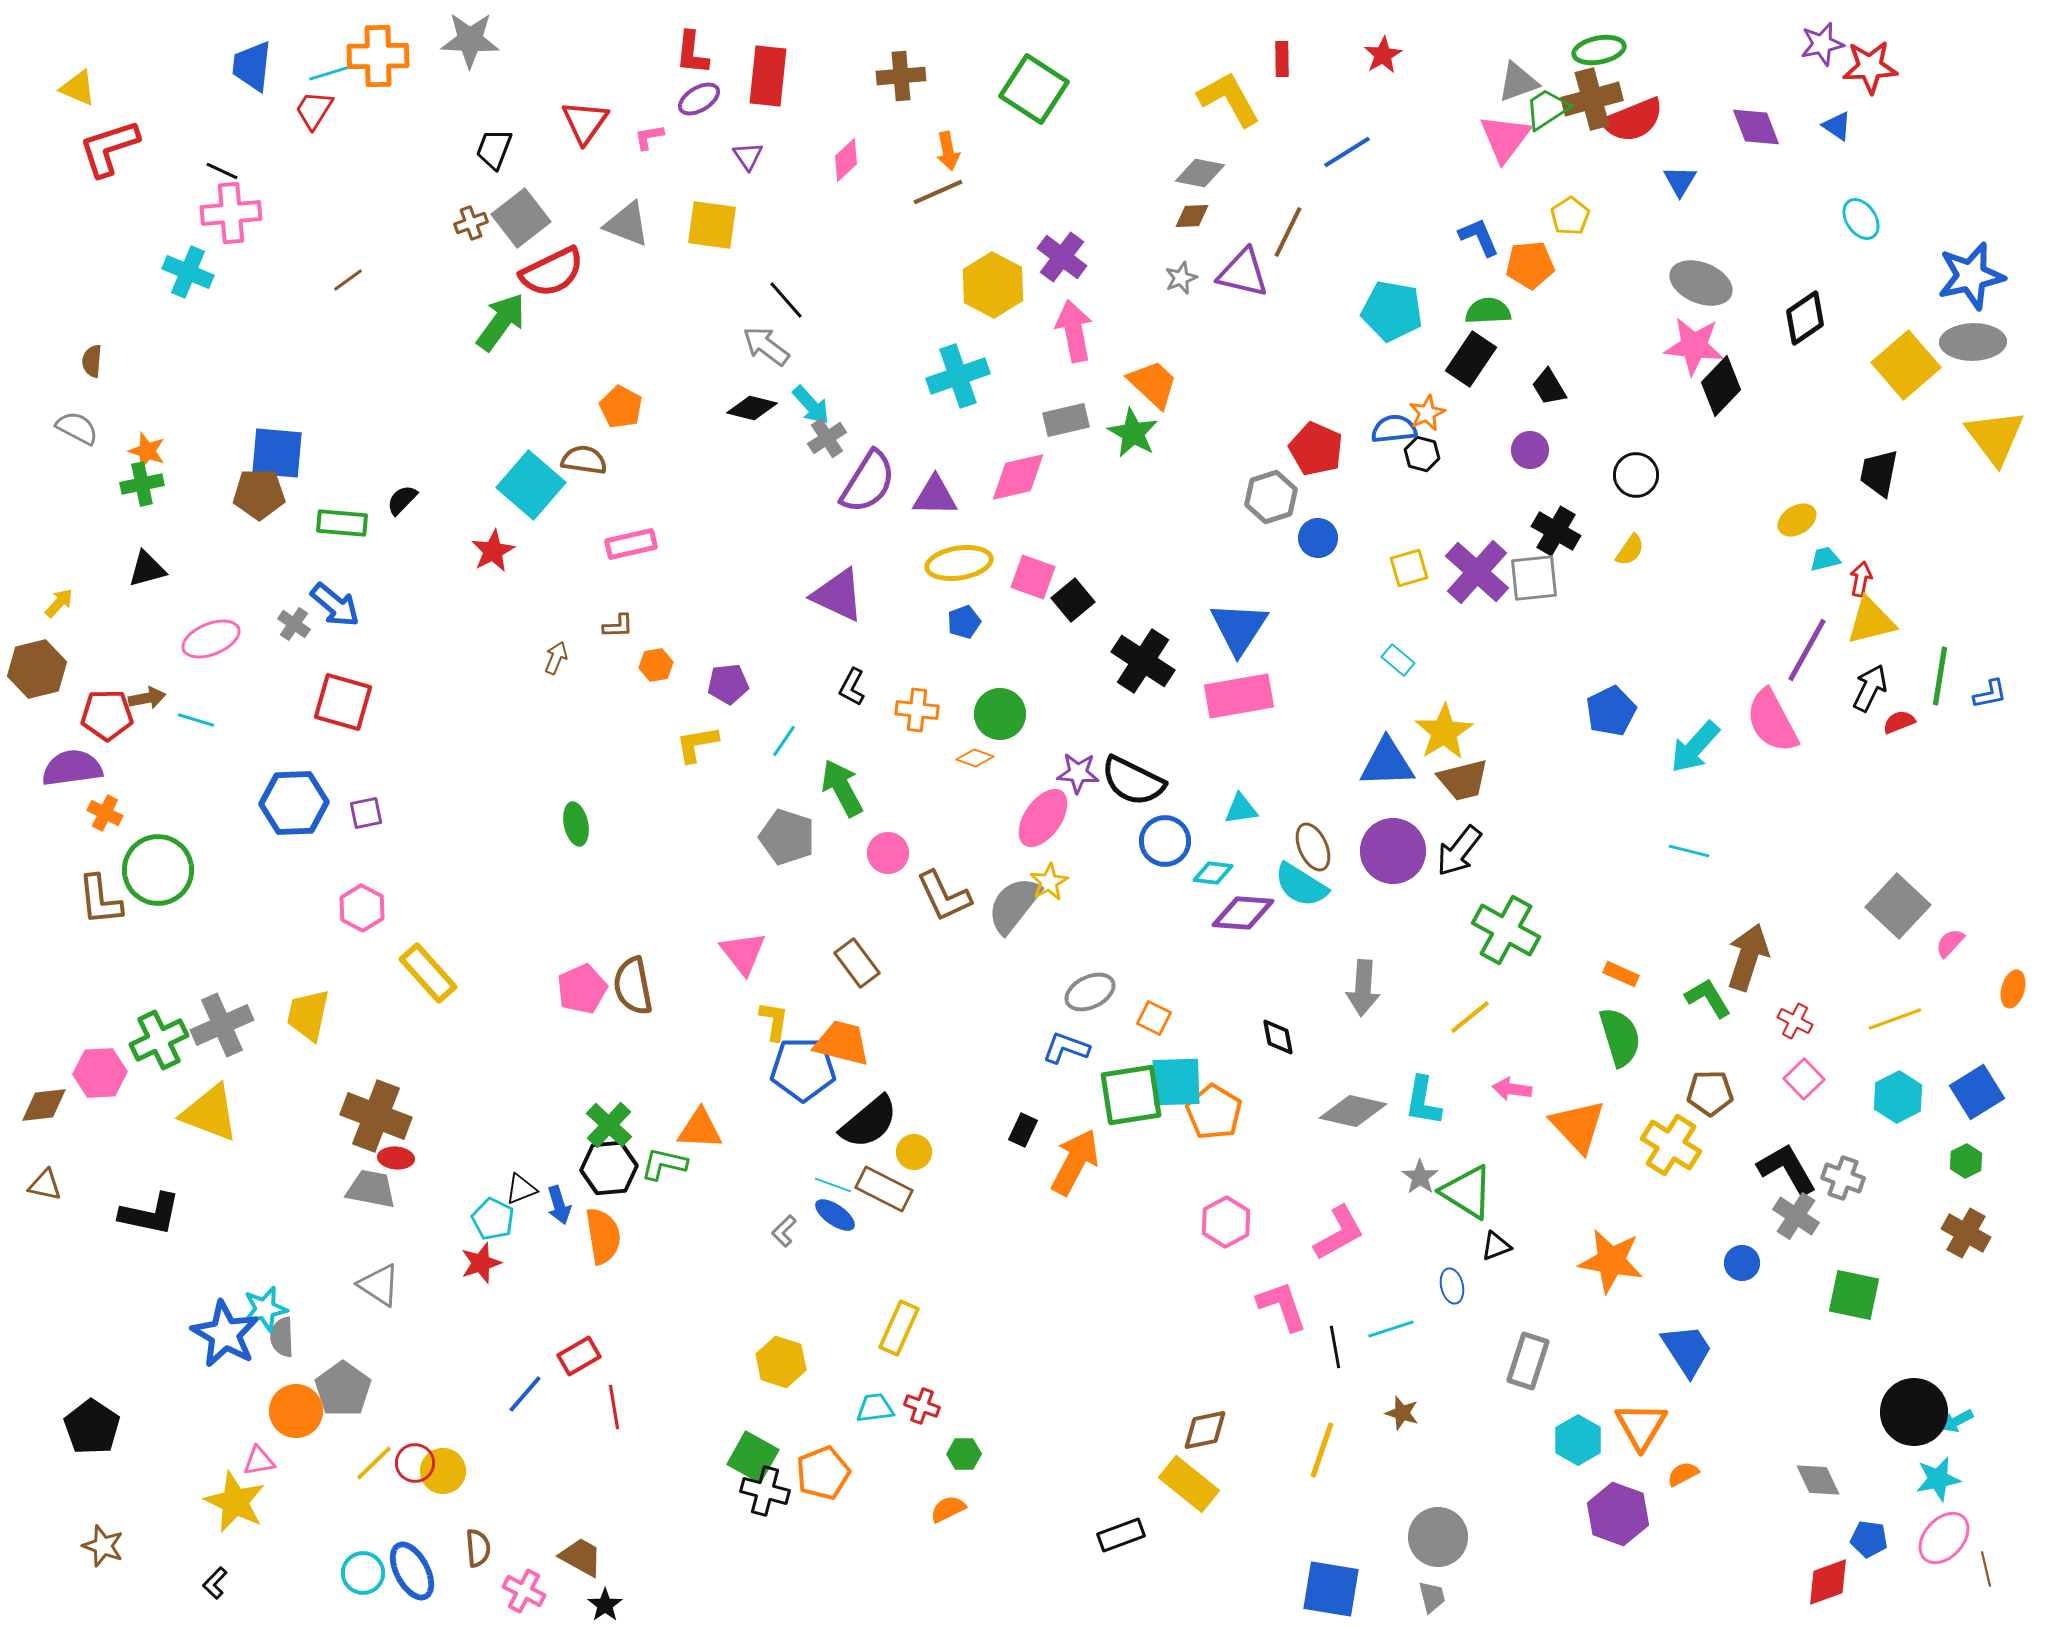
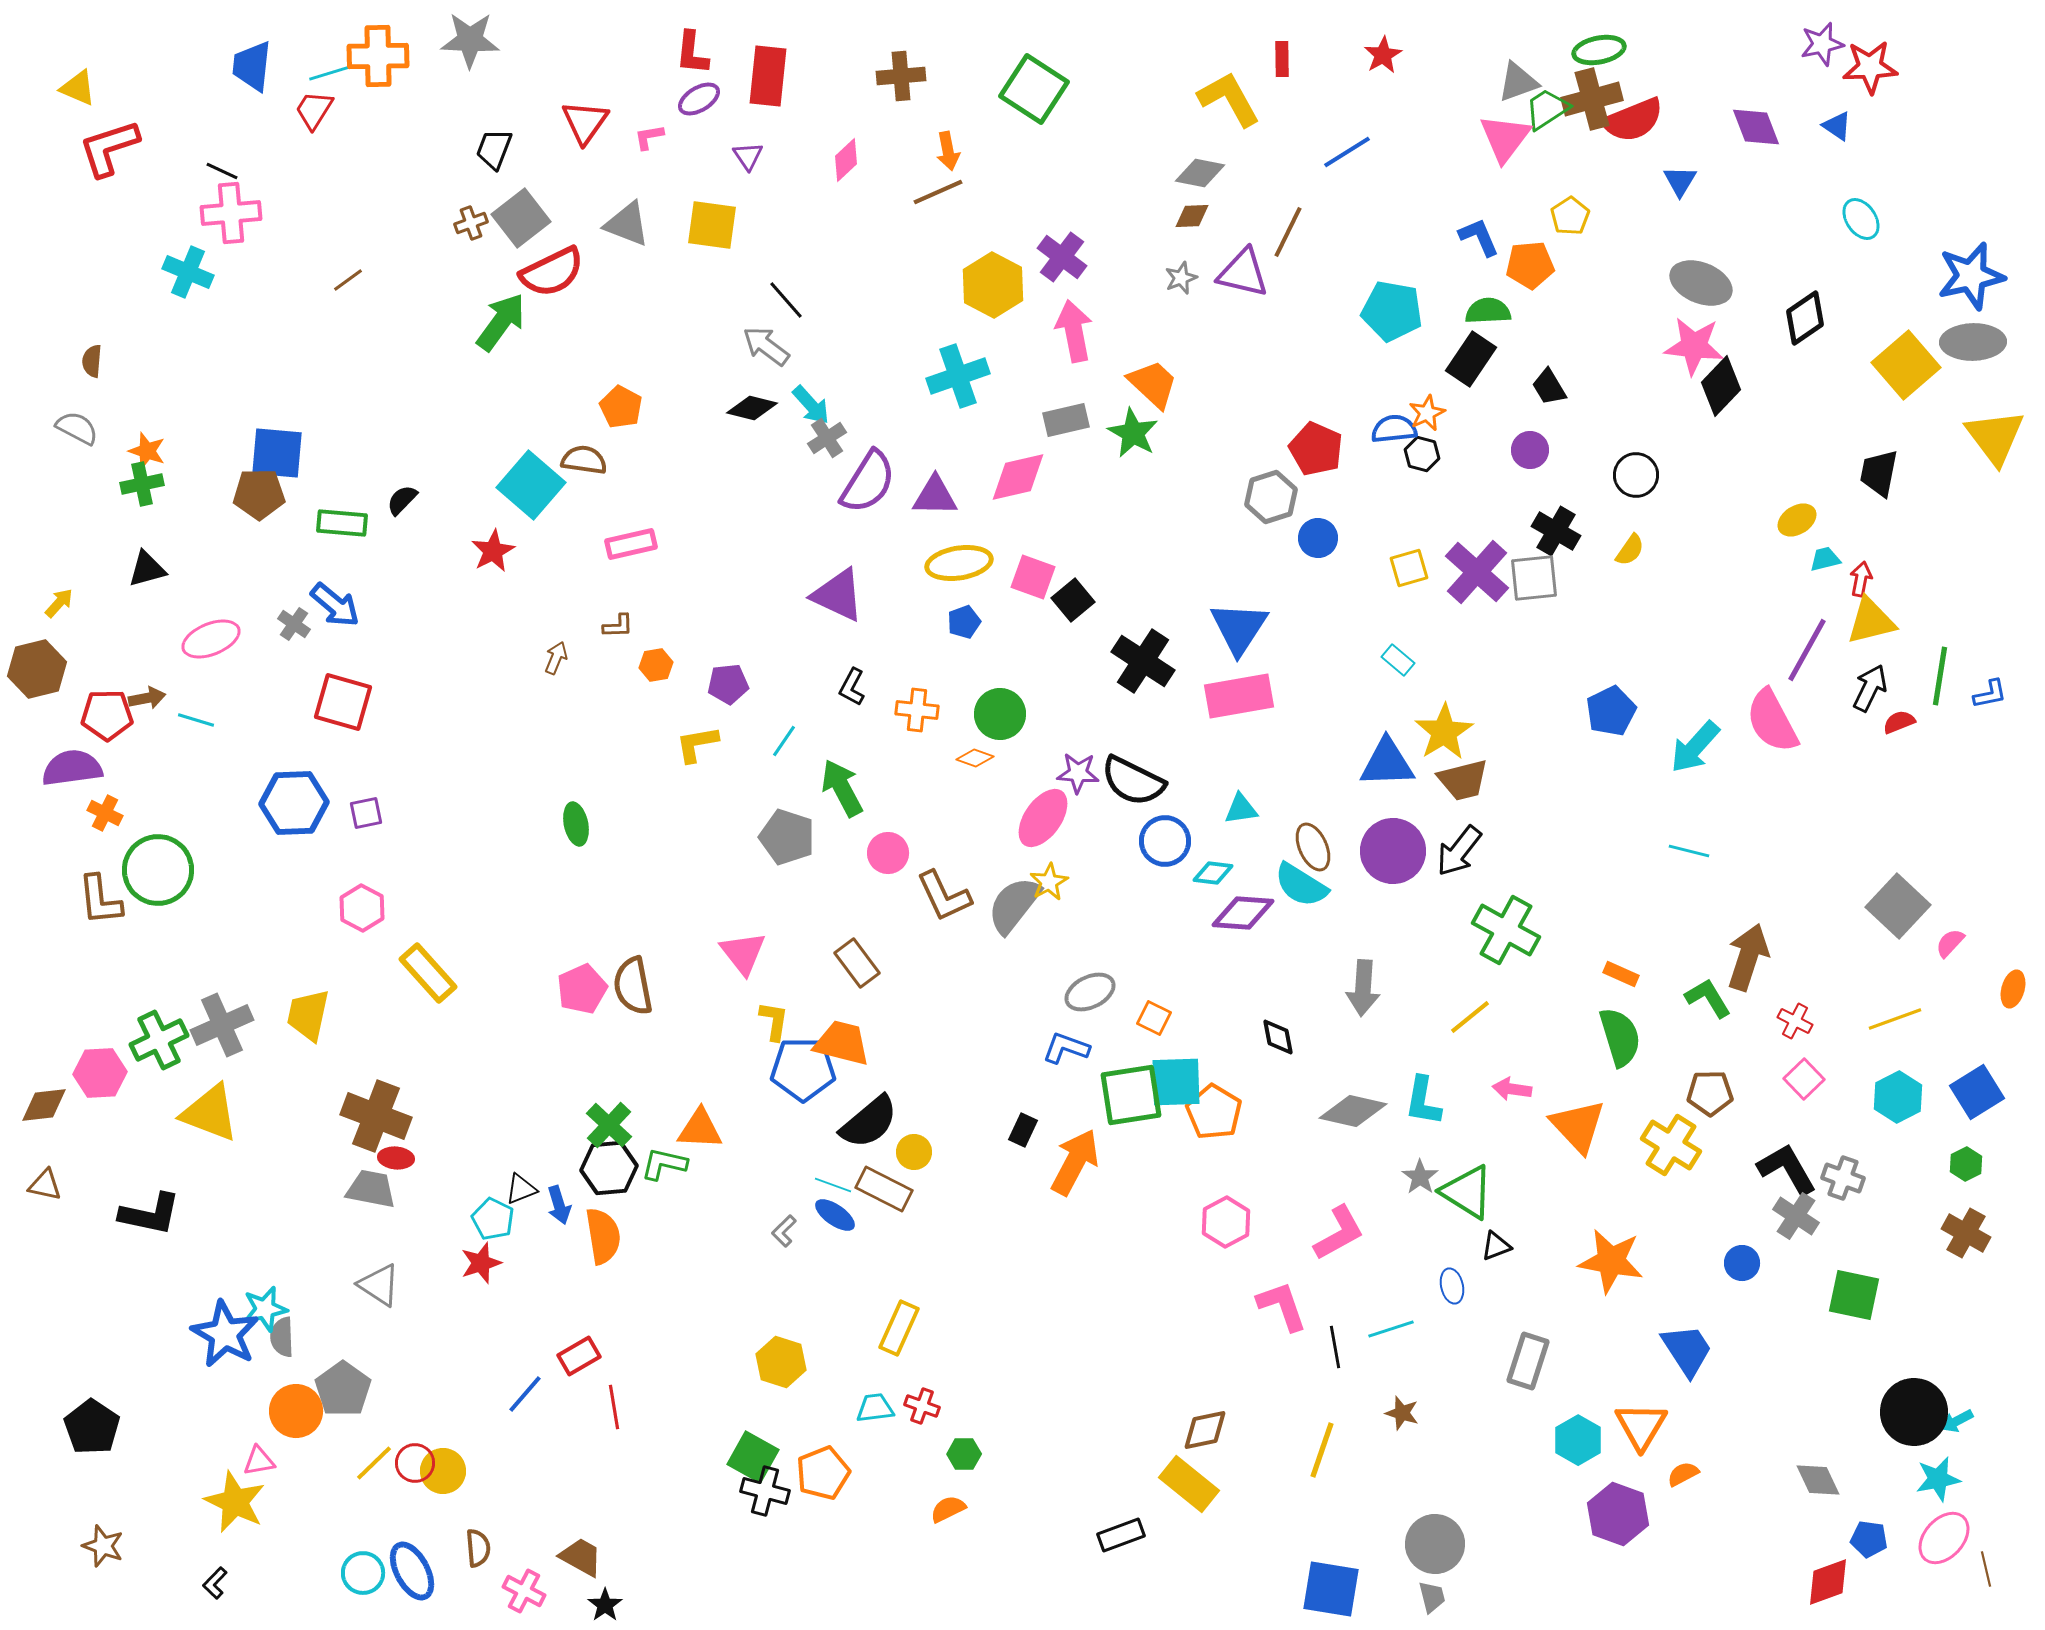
green hexagon at (1966, 1161): moved 3 px down
gray circle at (1438, 1537): moved 3 px left, 7 px down
